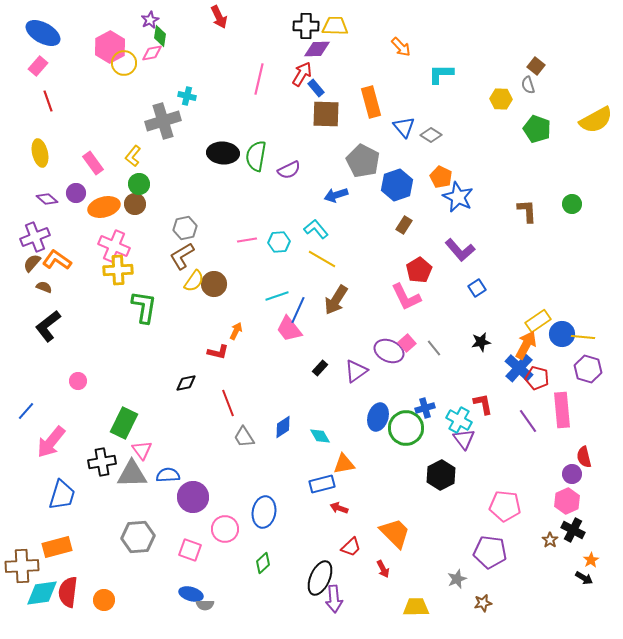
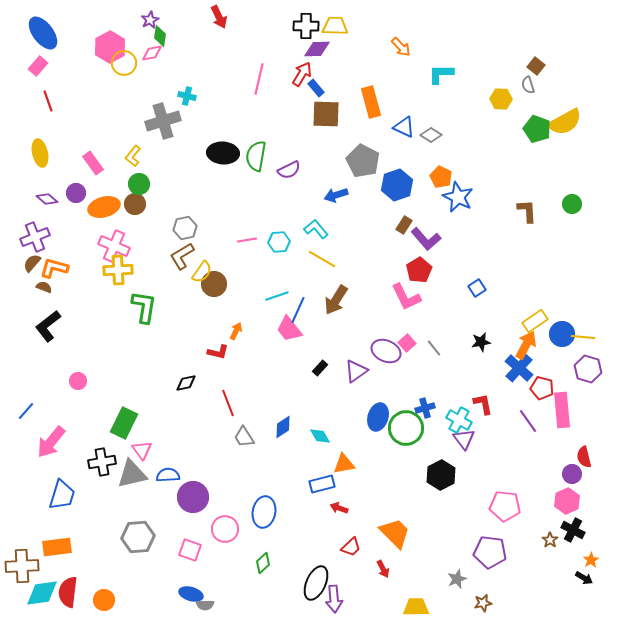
blue ellipse at (43, 33): rotated 24 degrees clockwise
yellow semicircle at (596, 120): moved 31 px left, 2 px down
blue triangle at (404, 127): rotated 25 degrees counterclockwise
purple L-shape at (460, 250): moved 34 px left, 11 px up
orange L-shape at (57, 260): moved 3 px left, 8 px down; rotated 20 degrees counterclockwise
yellow semicircle at (194, 281): moved 8 px right, 9 px up
yellow rectangle at (538, 321): moved 3 px left
purple ellipse at (389, 351): moved 3 px left
red pentagon at (537, 378): moved 5 px right, 10 px down
gray triangle at (132, 474): rotated 12 degrees counterclockwise
orange rectangle at (57, 547): rotated 8 degrees clockwise
black ellipse at (320, 578): moved 4 px left, 5 px down
